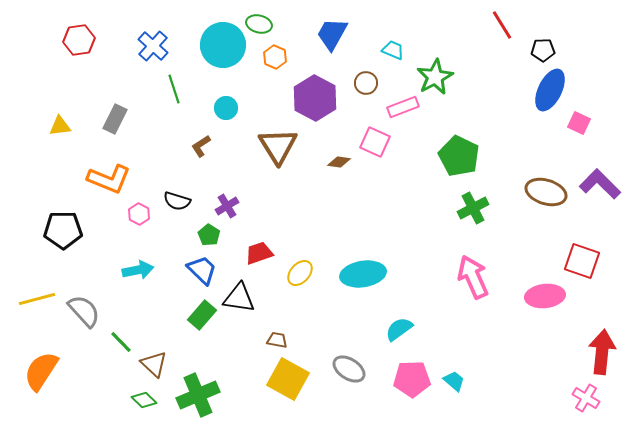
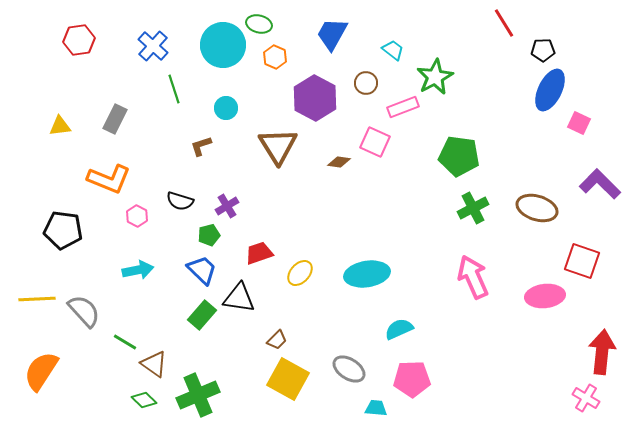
red line at (502, 25): moved 2 px right, 2 px up
cyan trapezoid at (393, 50): rotated 15 degrees clockwise
brown L-shape at (201, 146): rotated 15 degrees clockwise
green pentagon at (459, 156): rotated 18 degrees counterclockwise
brown ellipse at (546, 192): moved 9 px left, 16 px down
black semicircle at (177, 201): moved 3 px right
pink hexagon at (139, 214): moved 2 px left, 2 px down
black pentagon at (63, 230): rotated 9 degrees clockwise
green pentagon at (209, 235): rotated 25 degrees clockwise
cyan ellipse at (363, 274): moved 4 px right
yellow line at (37, 299): rotated 12 degrees clockwise
cyan semicircle at (399, 329): rotated 12 degrees clockwise
brown trapezoid at (277, 340): rotated 125 degrees clockwise
green line at (121, 342): moved 4 px right; rotated 15 degrees counterclockwise
brown triangle at (154, 364): rotated 8 degrees counterclockwise
cyan trapezoid at (454, 381): moved 78 px left, 27 px down; rotated 35 degrees counterclockwise
